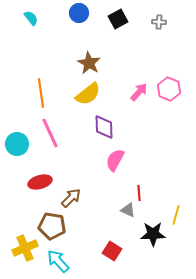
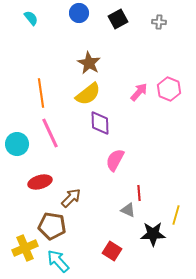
purple diamond: moved 4 px left, 4 px up
